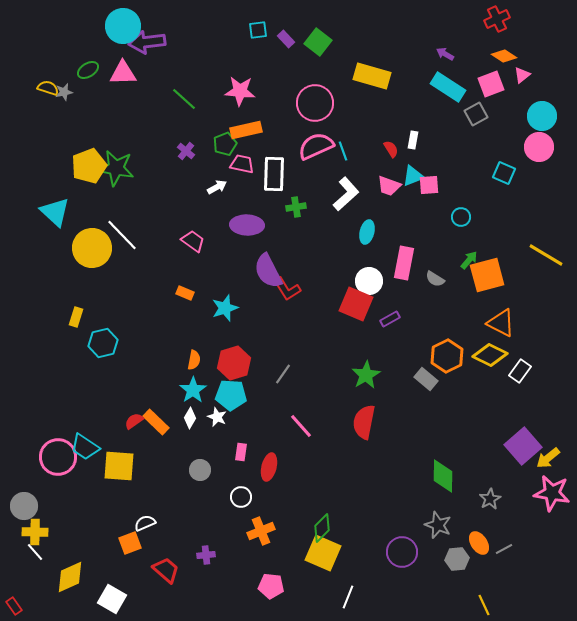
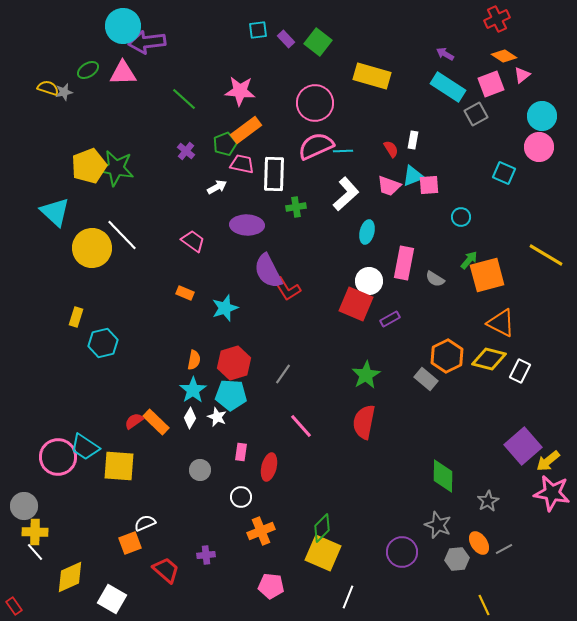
orange rectangle at (246, 130): rotated 24 degrees counterclockwise
cyan line at (343, 151): rotated 72 degrees counterclockwise
yellow diamond at (490, 355): moved 1 px left, 4 px down; rotated 12 degrees counterclockwise
white rectangle at (520, 371): rotated 10 degrees counterclockwise
yellow arrow at (548, 458): moved 3 px down
gray star at (490, 499): moved 2 px left, 2 px down
